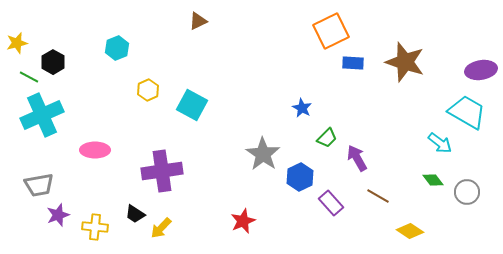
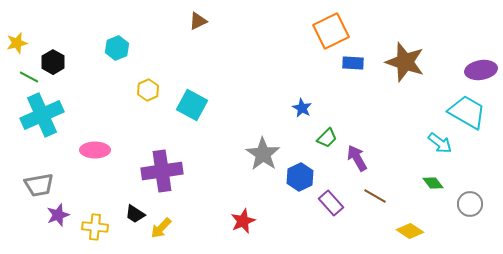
green diamond: moved 3 px down
gray circle: moved 3 px right, 12 px down
brown line: moved 3 px left
